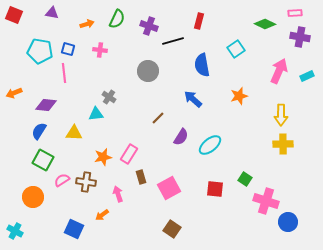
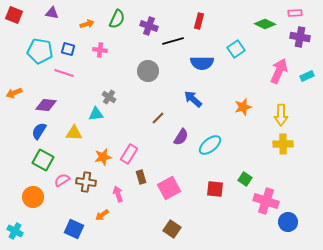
blue semicircle at (202, 65): moved 2 px up; rotated 80 degrees counterclockwise
pink line at (64, 73): rotated 66 degrees counterclockwise
orange star at (239, 96): moved 4 px right, 11 px down
